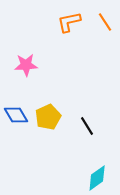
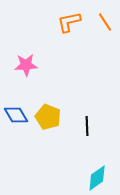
yellow pentagon: rotated 25 degrees counterclockwise
black line: rotated 30 degrees clockwise
